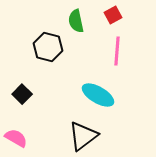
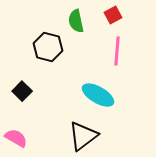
black square: moved 3 px up
